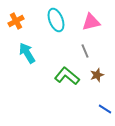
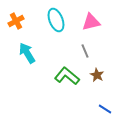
brown star: rotated 24 degrees counterclockwise
